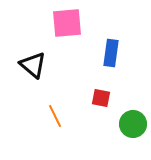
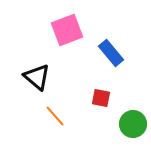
pink square: moved 7 px down; rotated 16 degrees counterclockwise
blue rectangle: rotated 48 degrees counterclockwise
black triangle: moved 4 px right, 12 px down
orange line: rotated 15 degrees counterclockwise
